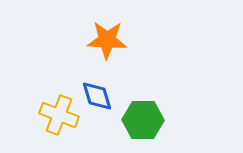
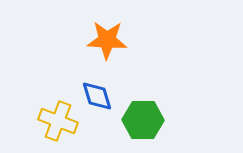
yellow cross: moved 1 px left, 6 px down
